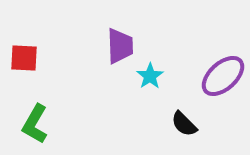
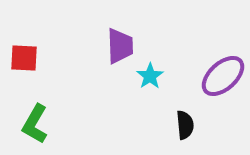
black semicircle: moved 1 px right, 1 px down; rotated 140 degrees counterclockwise
